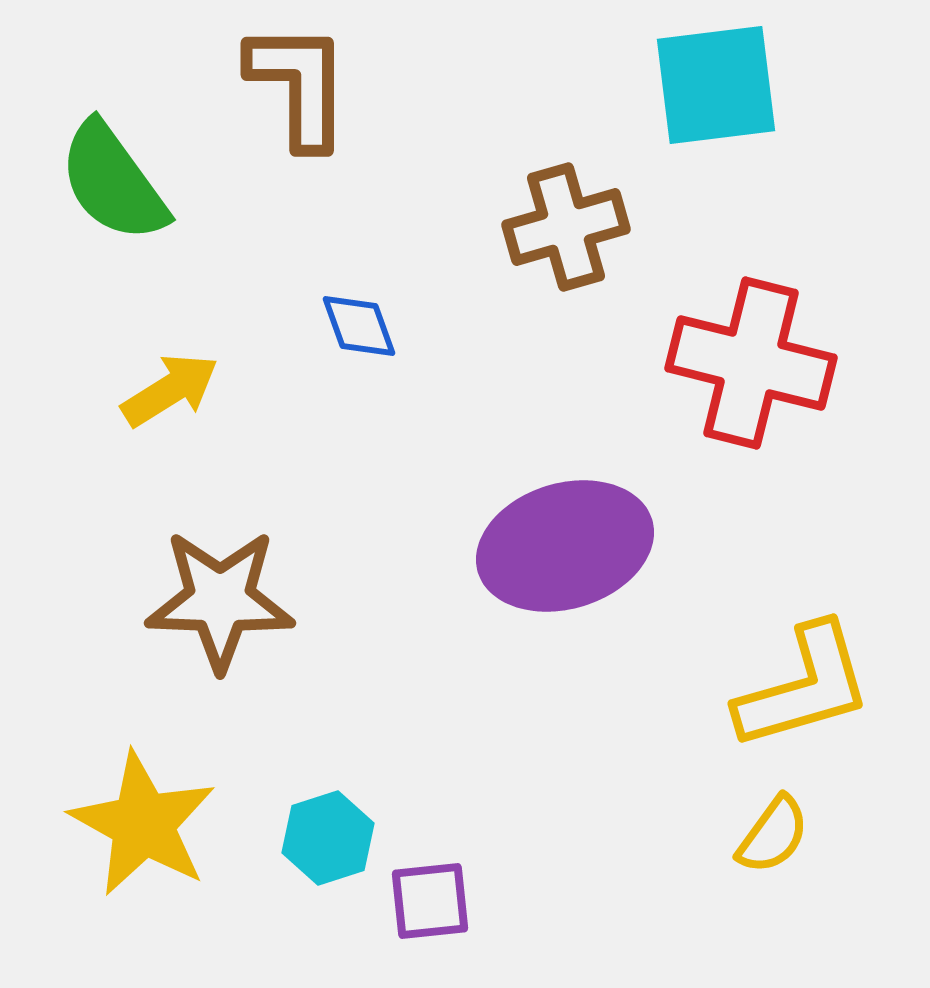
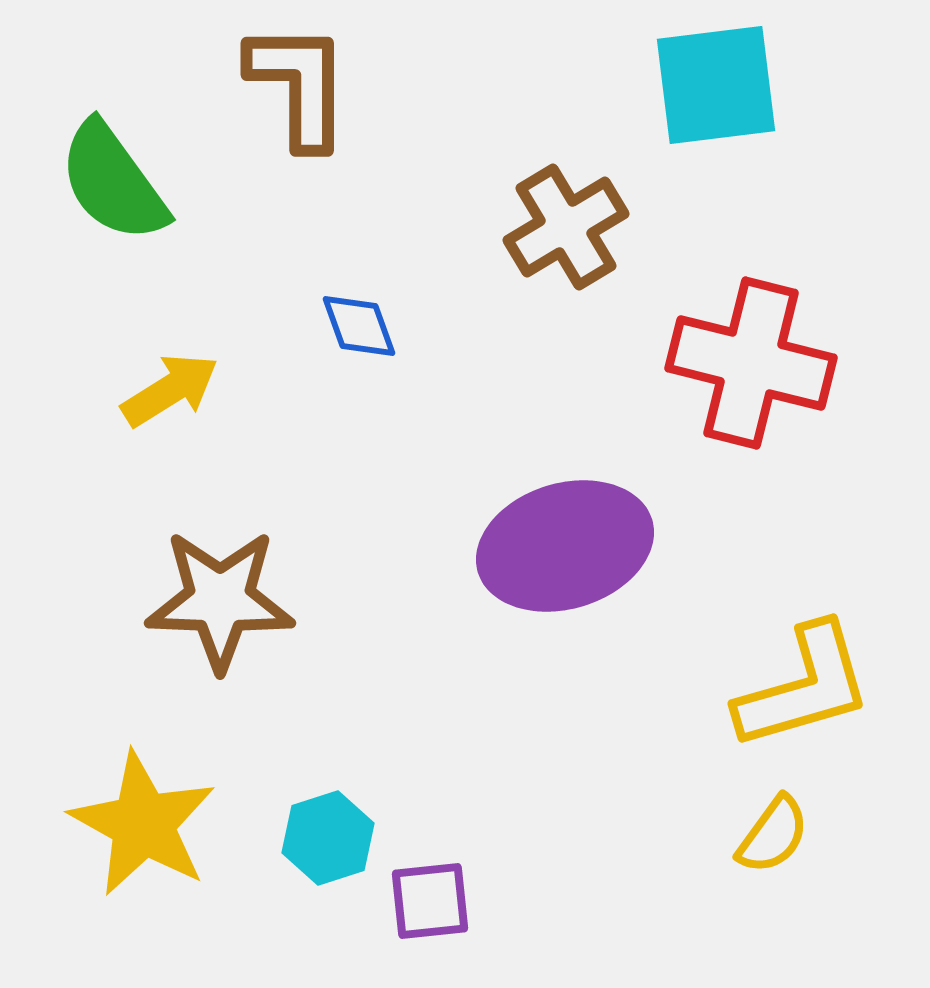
brown cross: rotated 15 degrees counterclockwise
